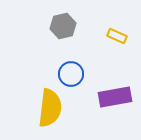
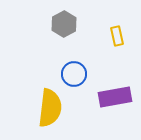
gray hexagon: moved 1 px right, 2 px up; rotated 15 degrees counterclockwise
yellow rectangle: rotated 54 degrees clockwise
blue circle: moved 3 px right
